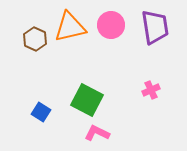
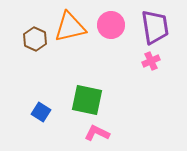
pink cross: moved 29 px up
green square: rotated 16 degrees counterclockwise
